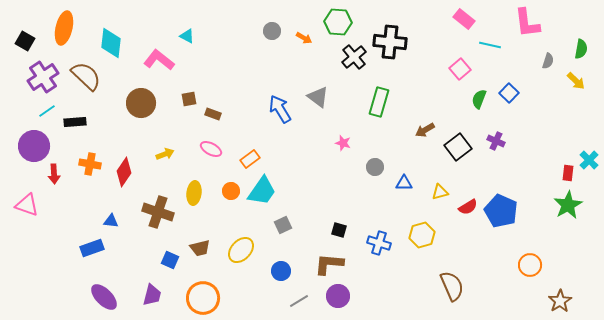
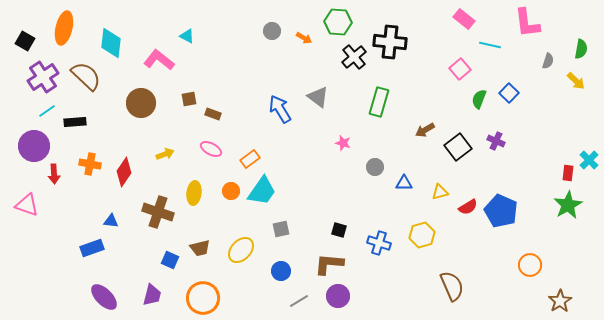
gray square at (283, 225): moved 2 px left, 4 px down; rotated 12 degrees clockwise
